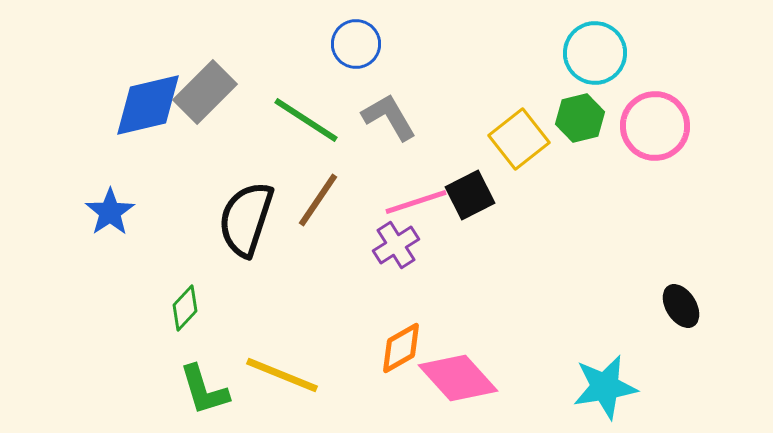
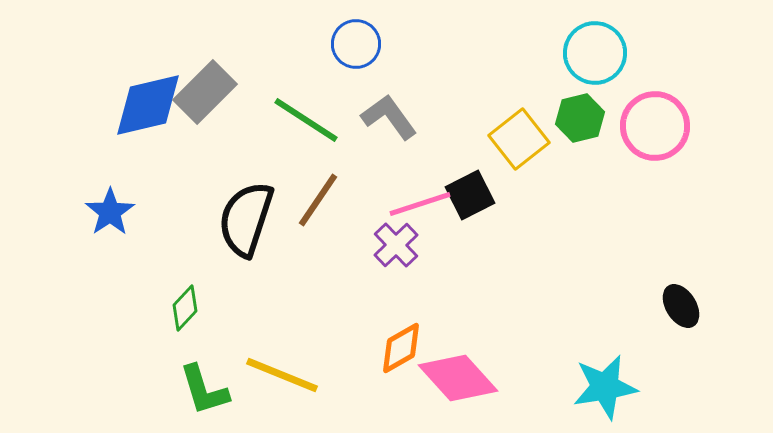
gray L-shape: rotated 6 degrees counterclockwise
pink line: moved 4 px right, 2 px down
purple cross: rotated 12 degrees counterclockwise
